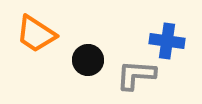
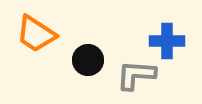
blue cross: rotated 8 degrees counterclockwise
